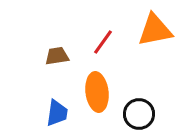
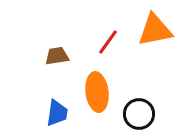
red line: moved 5 px right
